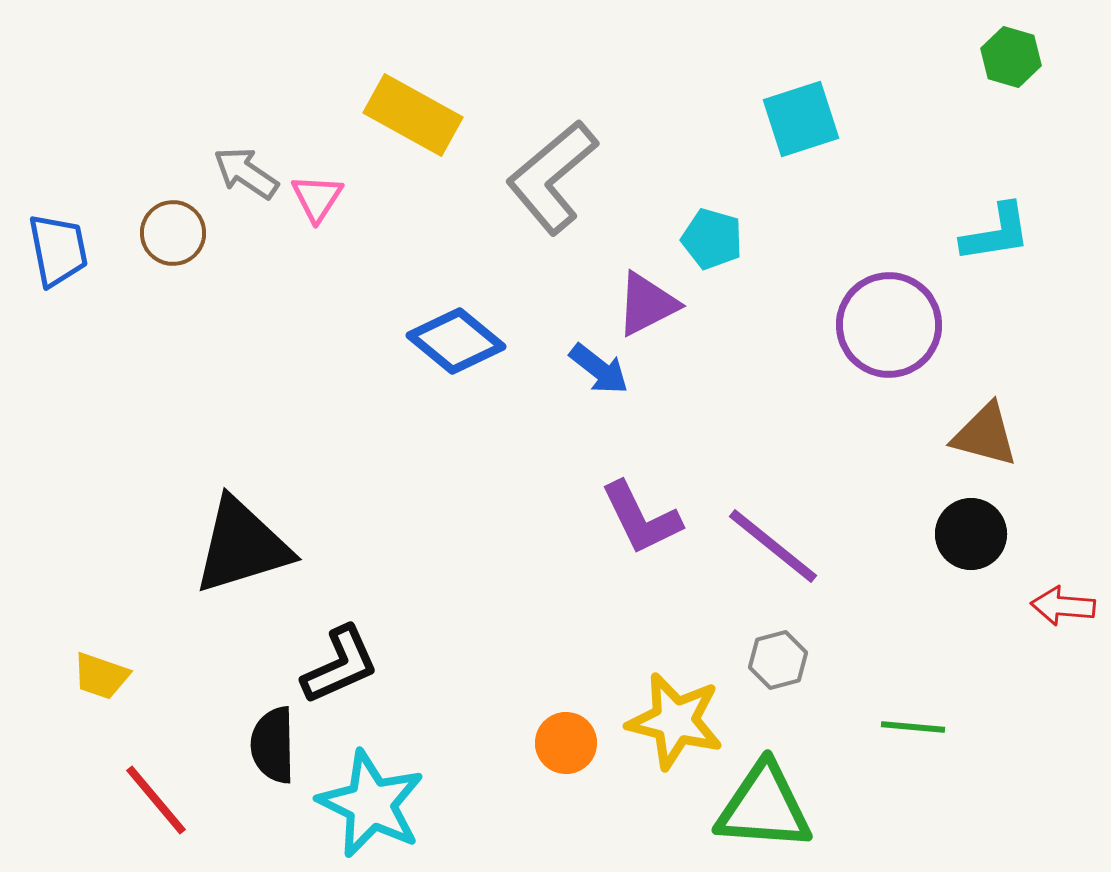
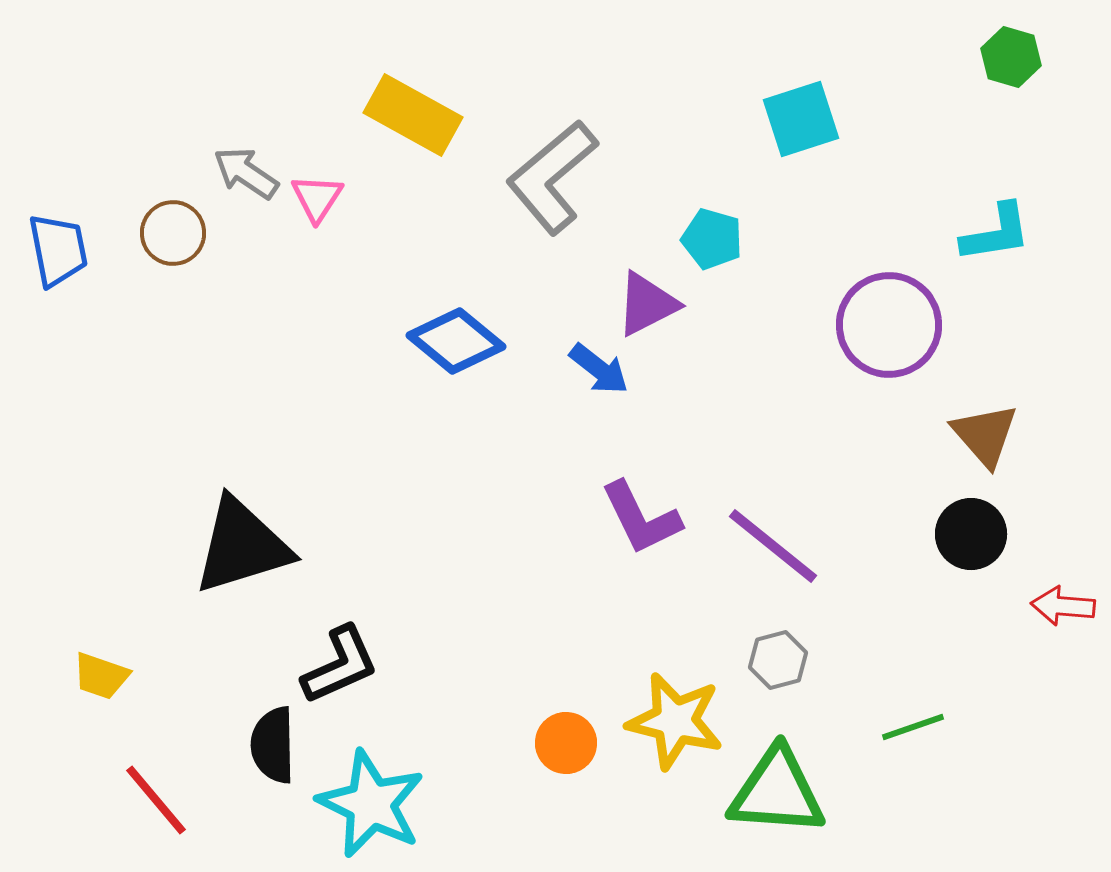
brown triangle: rotated 34 degrees clockwise
green line: rotated 24 degrees counterclockwise
green triangle: moved 13 px right, 15 px up
